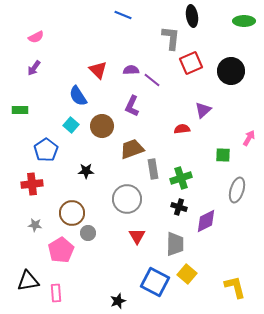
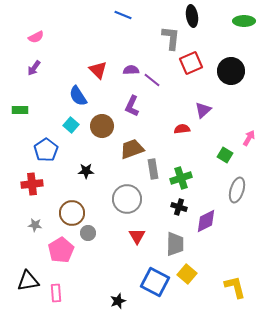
green square at (223, 155): moved 2 px right; rotated 28 degrees clockwise
